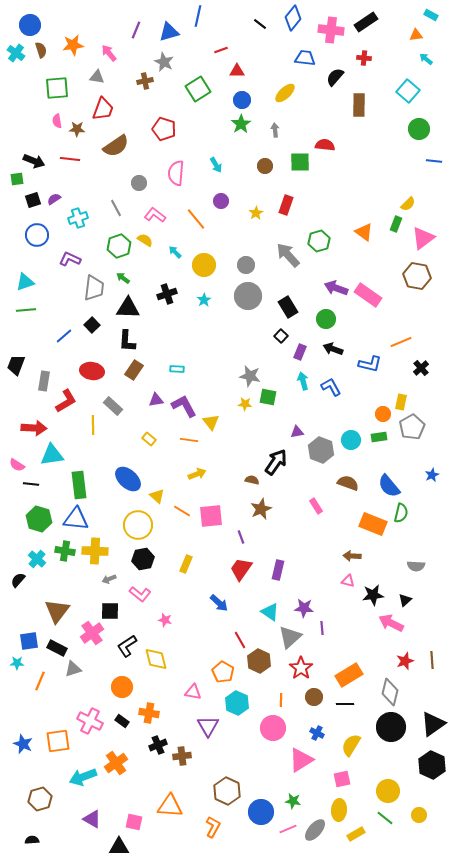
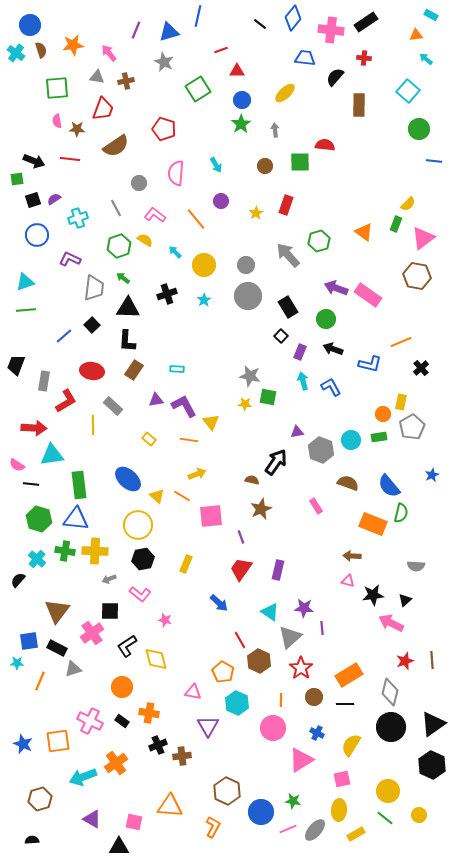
brown cross at (145, 81): moved 19 px left
orange line at (182, 511): moved 15 px up
